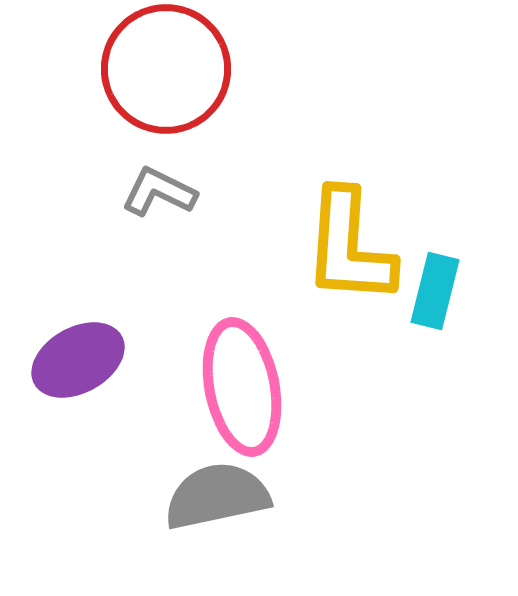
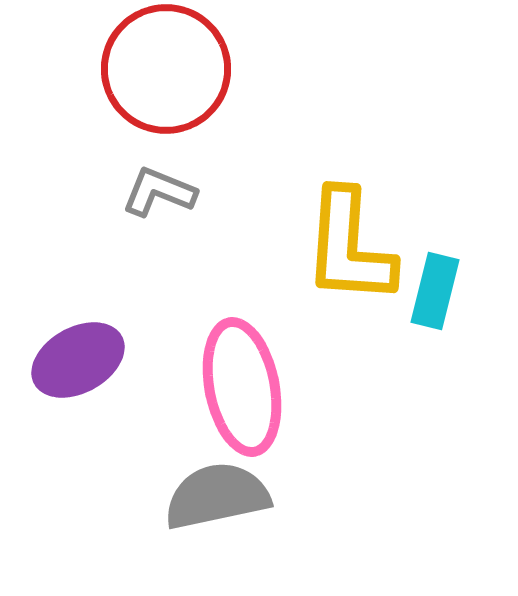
gray L-shape: rotated 4 degrees counterclockwise
